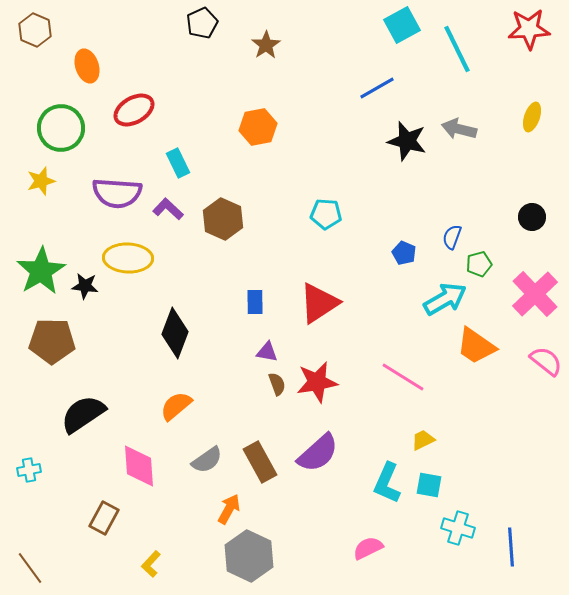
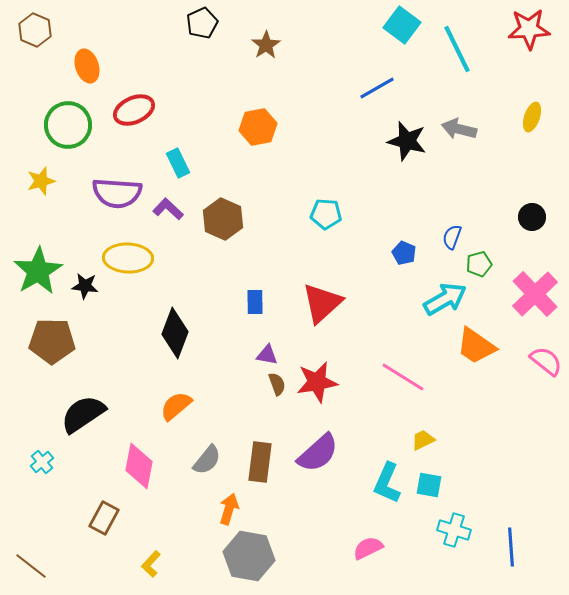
cyan square at (402, 25): rotated 24 degrees counterclockwise
red ellipse at (134, 110): rotated 6 degrees clockwise
green circle at (61, 128): moved 7 px right, 3 px up
green star at (41, 271): moved 3 px left
red triangle at (319, 303): moved 3 px right; rotated 9 degrees counterclockwise
purple triangle at (267, 352): moved 3 px down
gray semicircle at (207, 460): rotated 16 degrees counterclockwise
brown rectangle at (260, 462): rotated 36 degrees clockwise
pink diamond at (139, 466): rotated 15 degrees clockwise
cyan cross at (29, 470): moved 13 px right, 8 px up; rotated 30 degrees counterclockwise
orange arrow at (229, 509): rotated 12 degrees counterclockwise
cyan cross at (458, 528): moved 4 px left, 2 px down
gray hexagon at (249, 556): rotated 15 degrees counterclockwise
brown line at (30, 568): moved 1 px right, 2 px up; rotated 16 degrees counterclockwise
